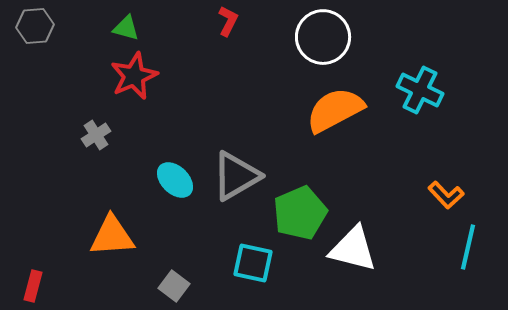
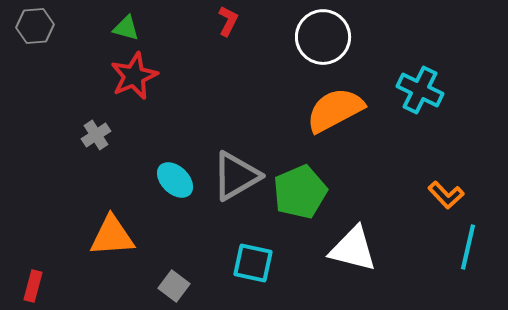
green pentagon: moved 21 px up
